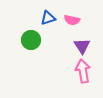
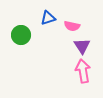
pink semicircle: moved 6 px down
green circle: moved 10 px left, 5 px up
